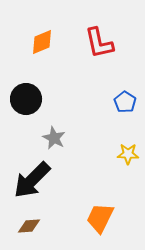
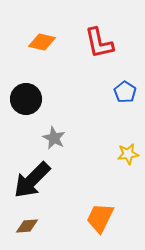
orange diamond: rotated 36 degrees clockwise
blue pentagon: moved 10 px up
yellow star: rotated 10 degrees counterclockwise
brown diamond: moved 2 px left
